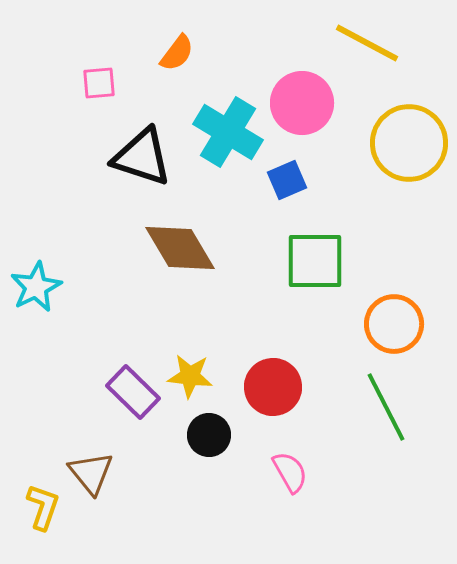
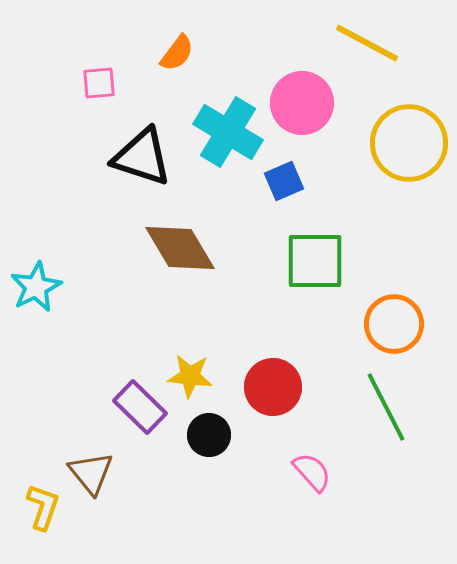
blue square: moved 3 px left, 1 px down
purple rectangle: moved 7 px right, 15 px down
pink semicircle: moved 22 px right; rotated 12 degrees counterclockwise
